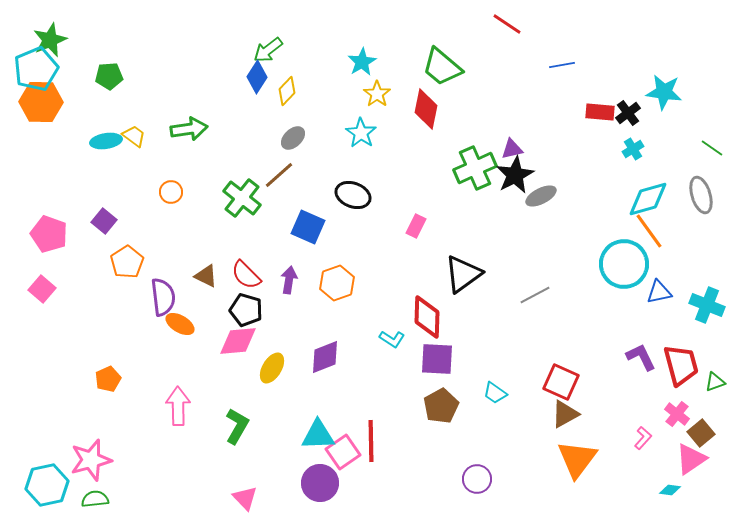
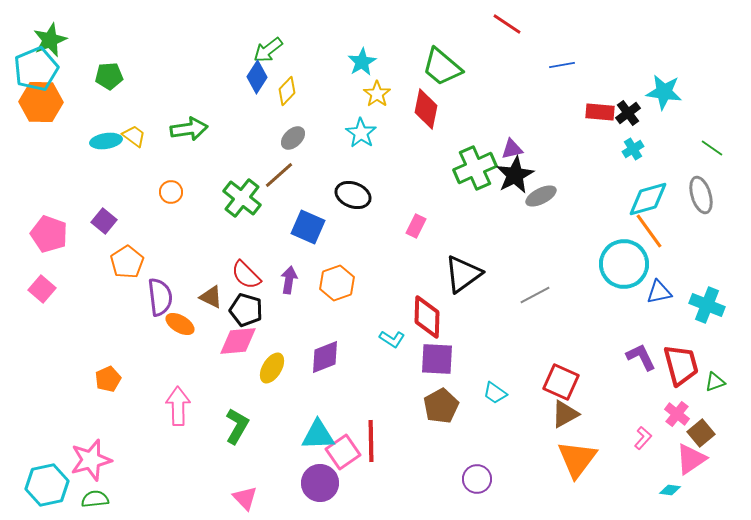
brown triangle at (206, 276): moved 5 px right, 21 px down
purple semicircle at (163, 297): moved 3 px left
